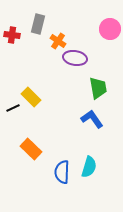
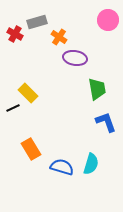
gray rectangle: moved 1 px left, 2 px up; rotated 60 degrees clockwise
pink circle: moved 2 px left, 9 px up
red cross: moved 3 px right, 1 px up; rotated 21 degrees clockwise
orange cross: moved 1 px right, 4 px up
green trapezoid: moved 1 px left, 1 px down
yellow rectangle: moved 3 px left, 4 px up
blue L-shape: moved 14 px right, 3 px down; rotated 15 degrees clockwise
orange rectangle: rotated 15 degrees clockwise
cyan semicircle: moved 2 px right, 3 px up
blue semicircle: moved 5 px up; rotated 105 degrees clockwise
